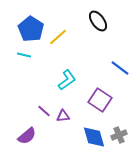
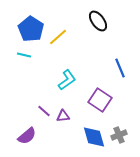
blue line: rotated 30 degrees clockwise
